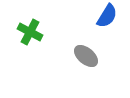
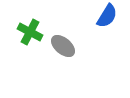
gray ellipse: moved 23 px left, 10 px up
